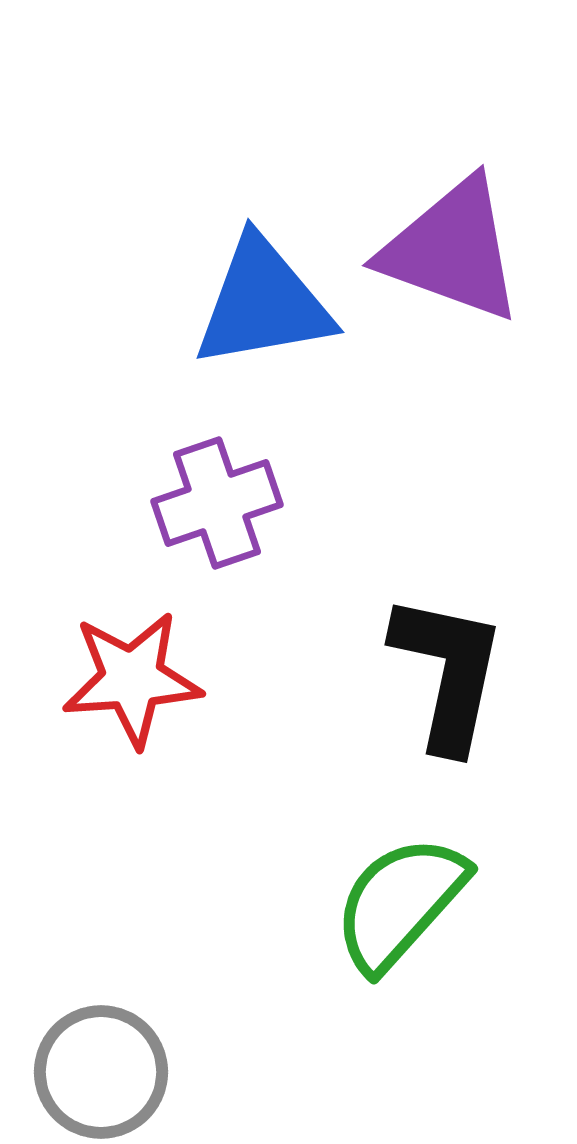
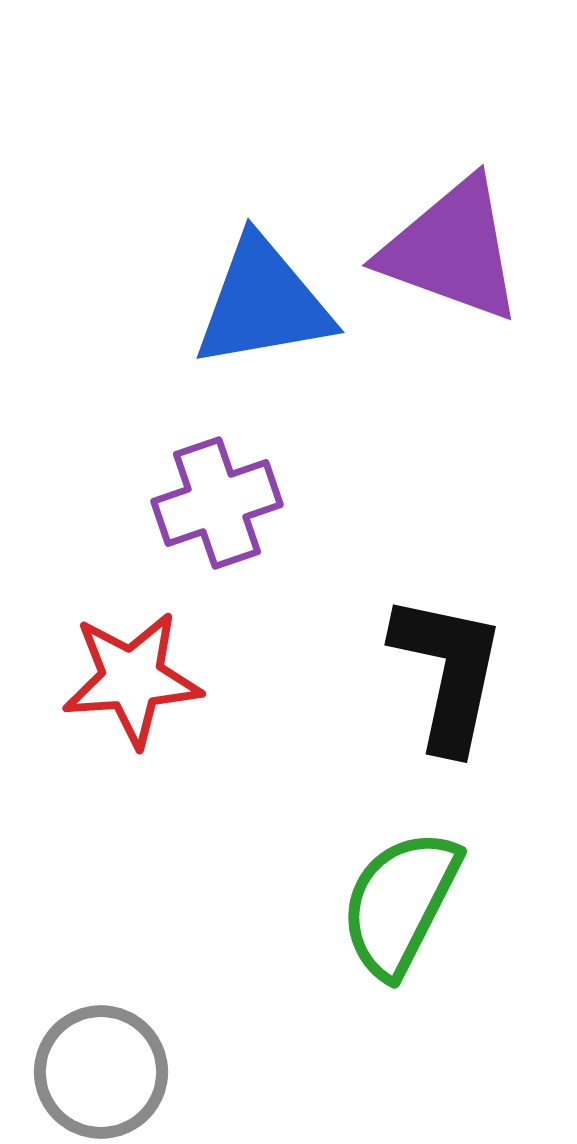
green semicircle: rotated 15 degrees counterclockwise
